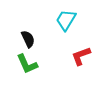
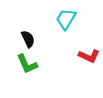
cyan trapezoid: moved 1 px up
red L-shape: moved 8 px right; rotated 135 degrees counterclockwise
